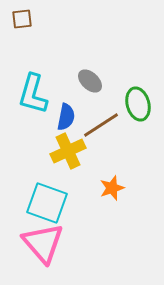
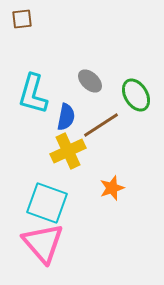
green ellipse: moved 2 px left, 9 px up; rotated 16 degrees counterclockwise
